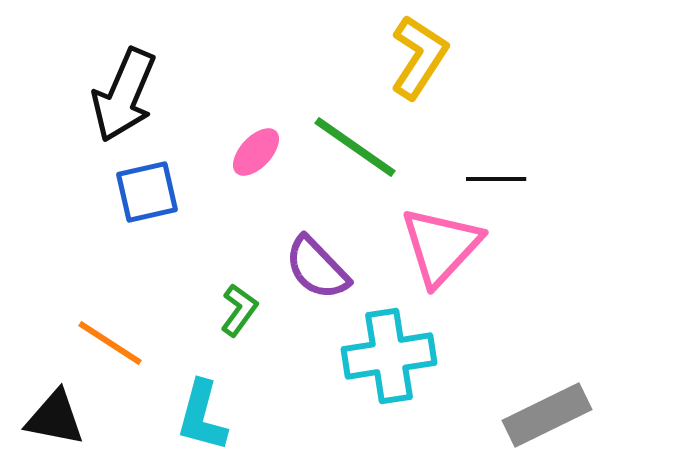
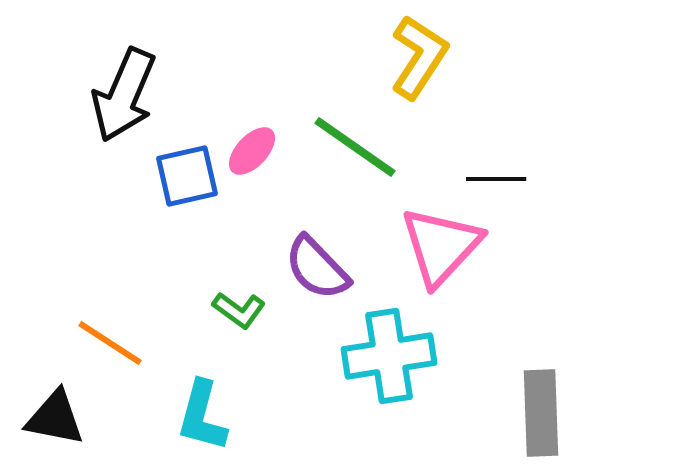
pink ellipse: moved 4 px left, 1 px up
blue square: moved 40 px right, 16 px up
green L-shape: rotated 90 degrees clockwise
gray rectangle: moved 6 px left, 2 px up; rotated 66 degrees counterclockwise
